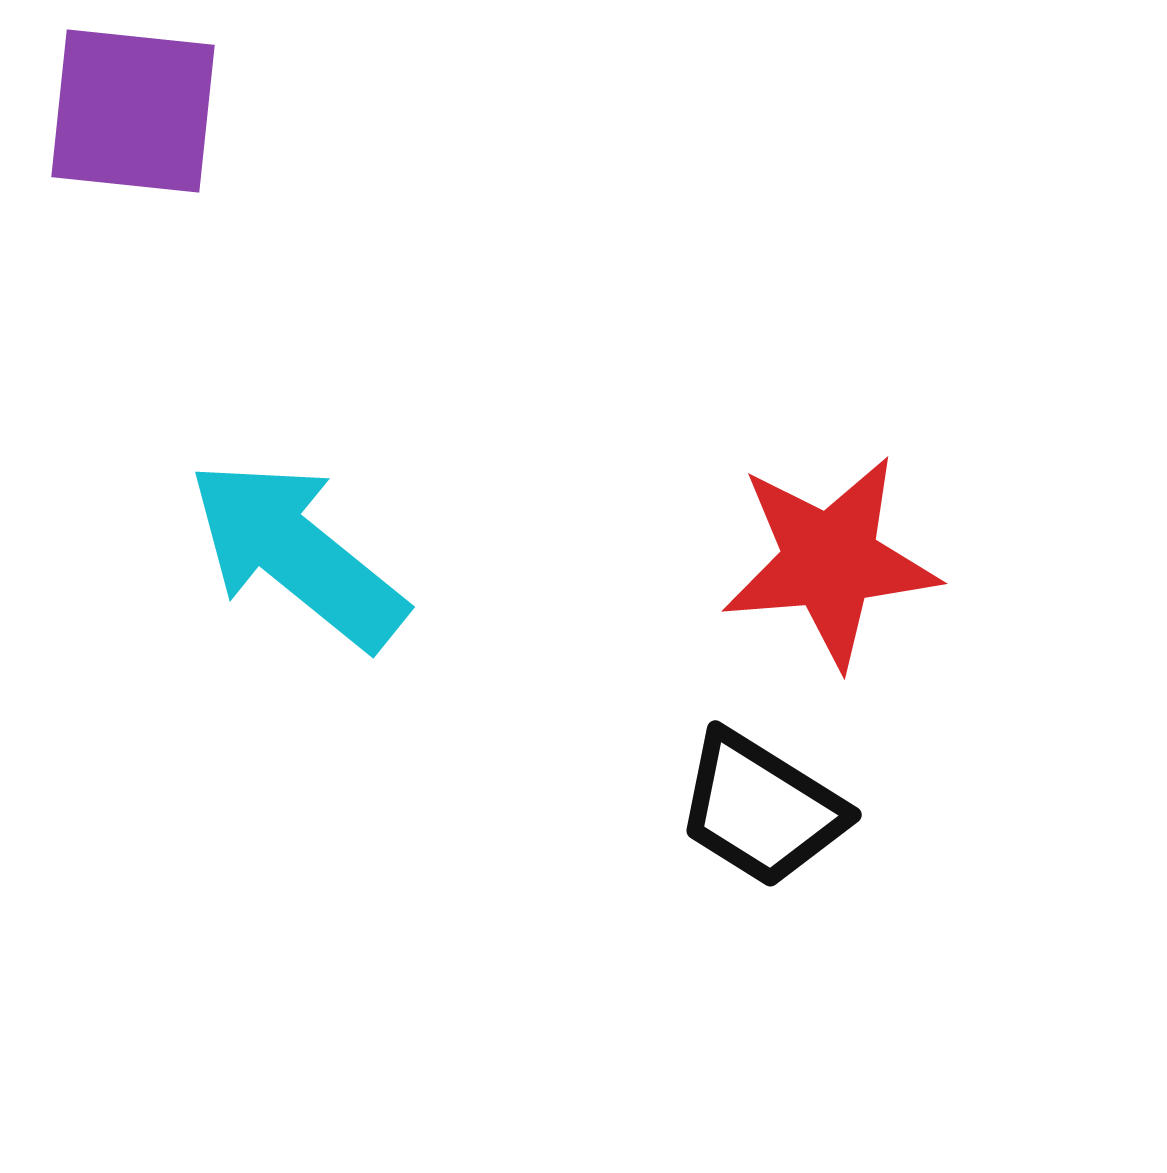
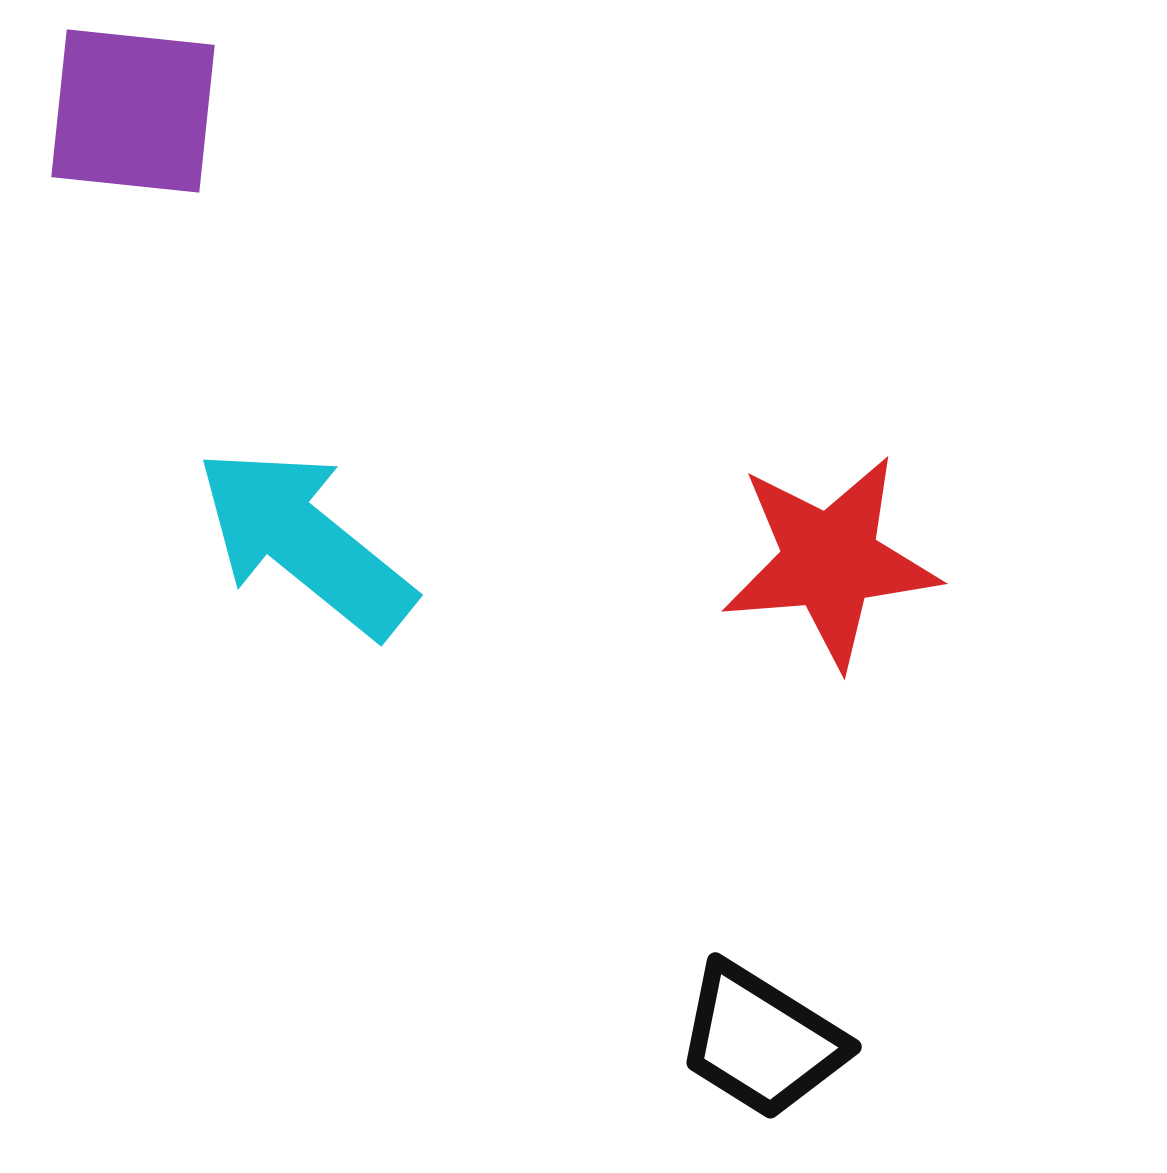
cyan arrow: moved 8 px right, 12 px up
black trapezoid: moved 232 px down
